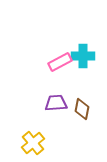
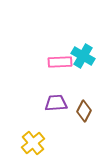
cyan cross: rotated 30 degrees clockwise
pink rectangle: rotated 25 degrees clockwise
brown diamond: moved 2 px right, 2 px down; rotated 15 degrees clockwise
